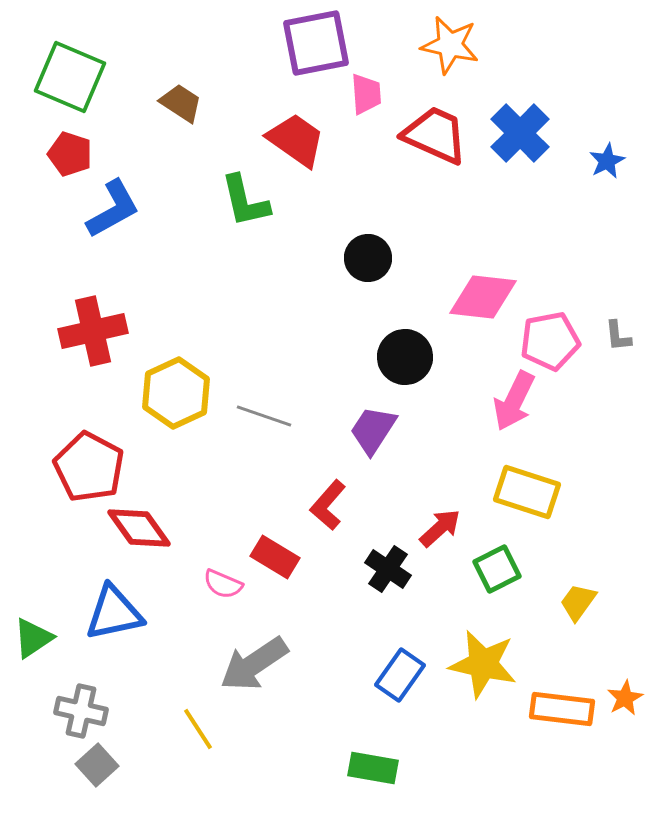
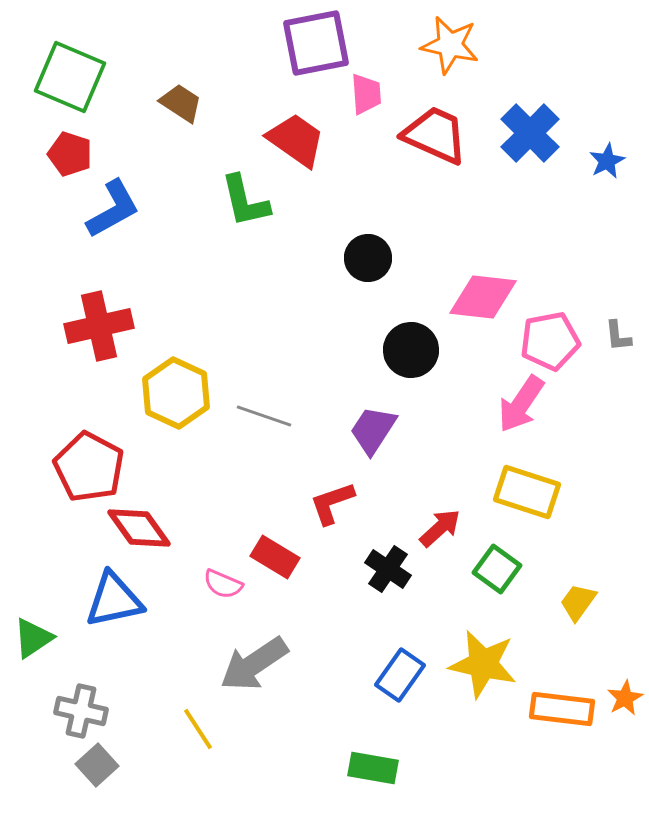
blue cross at (520, 133): moved 10 px right
red cross at (93, 331): moved 6 px right, 5 px up
black circle at (405, 357): moved 6 px right, 7 px up
yellow hexagon at (176, 393): rotated 10 degrees counterclockwise
pink arrow at (514, 401): moved 7 px right, 3 px down; rotated 8 degrees clockwise
red L-shape at (328, 505): moved 4 px right, 2 px up; rotated 30 degrees clockwise
green square at (497, 569): rotated 27 degrees counterclockwise
blue triangle at (114, 613): moved 13 px up
